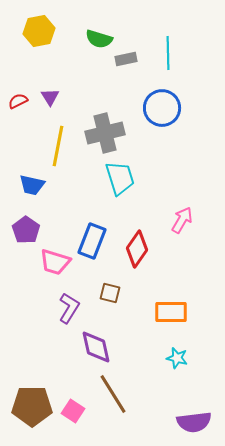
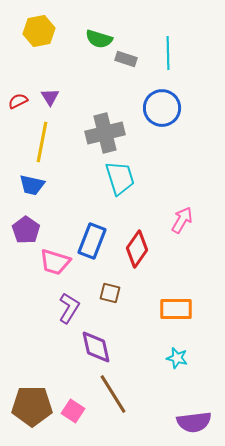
gray rectangle: rotated 30 degrees clockwise
yellow line: moved 16 px left, 4 px up
orange rectangle: moved 5 px right, 3 px up
